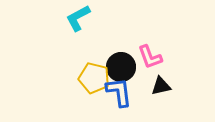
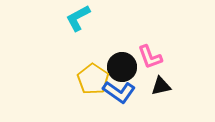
black circle: moved 1 px right
yellow pentagon: moved 1 px left, 1 px down; rotated 20 degrees clockwise
blue L-shape: rotated 132 degrees clockwise
